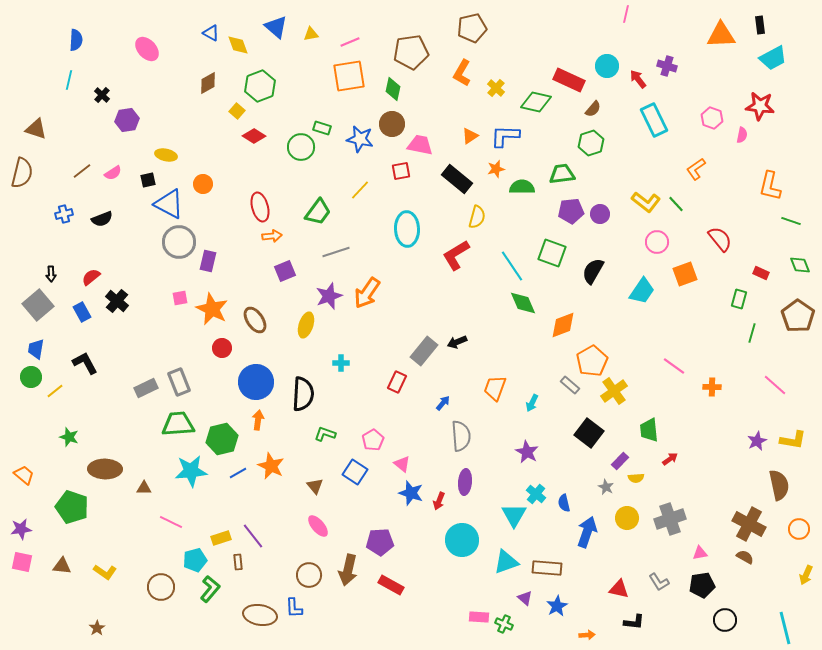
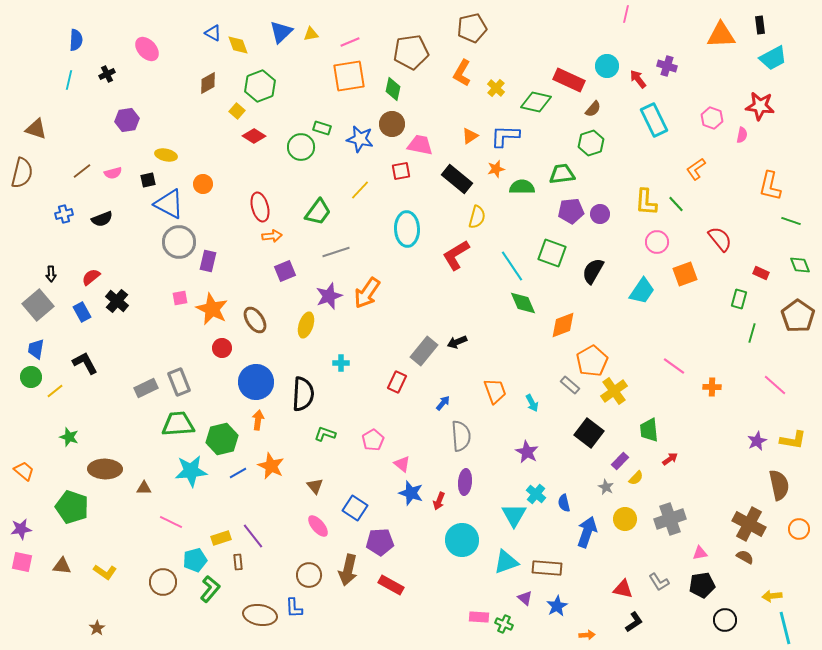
blue triangle at (276, 27): moved 5 px right, 5 px down; rotated 35 degrees clockwise
blue triangle at (211, 33): moved 2 px right
black cross at (102, 95): moved 5 px right, 21 px up; rotated 21 degrees clockwise
pink semicircle at (113, 173): rotated 18 degrees clockwise
yellow L-shape at (646, 202): rotated 56 degrees clockwise
orange trapezoid at (495, 388): moved 3 px down; rotated 140 degrees clockwise
cyan arrow at (532, 403): rotated 54 degrees counterclockwise
blue square at (355, 472): moved 36 px down
orange trapezoid at (24, 475): moved 4 px up
yellow semicircle at (636, 478): rotated 42 degrees counterclockwise
yellow circle at (627, 518): moved 2 px left, 1 px down
yellow arrow at (806, 575): moved 34 px left, 21 px down; rotated 60 degrees clockwise
brown circle at (161, 587): moved 2 px right, 5 px up
red triangle at (619, 589): moved 4 px right
black L-shape at (634, 622): rotated 40 degrees counterclockwise
